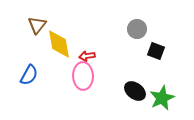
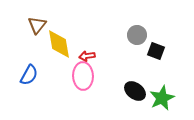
gray circle: moved 6 px down
